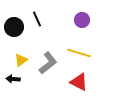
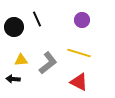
yellow triangle: rotated 32 degrees clockwise
